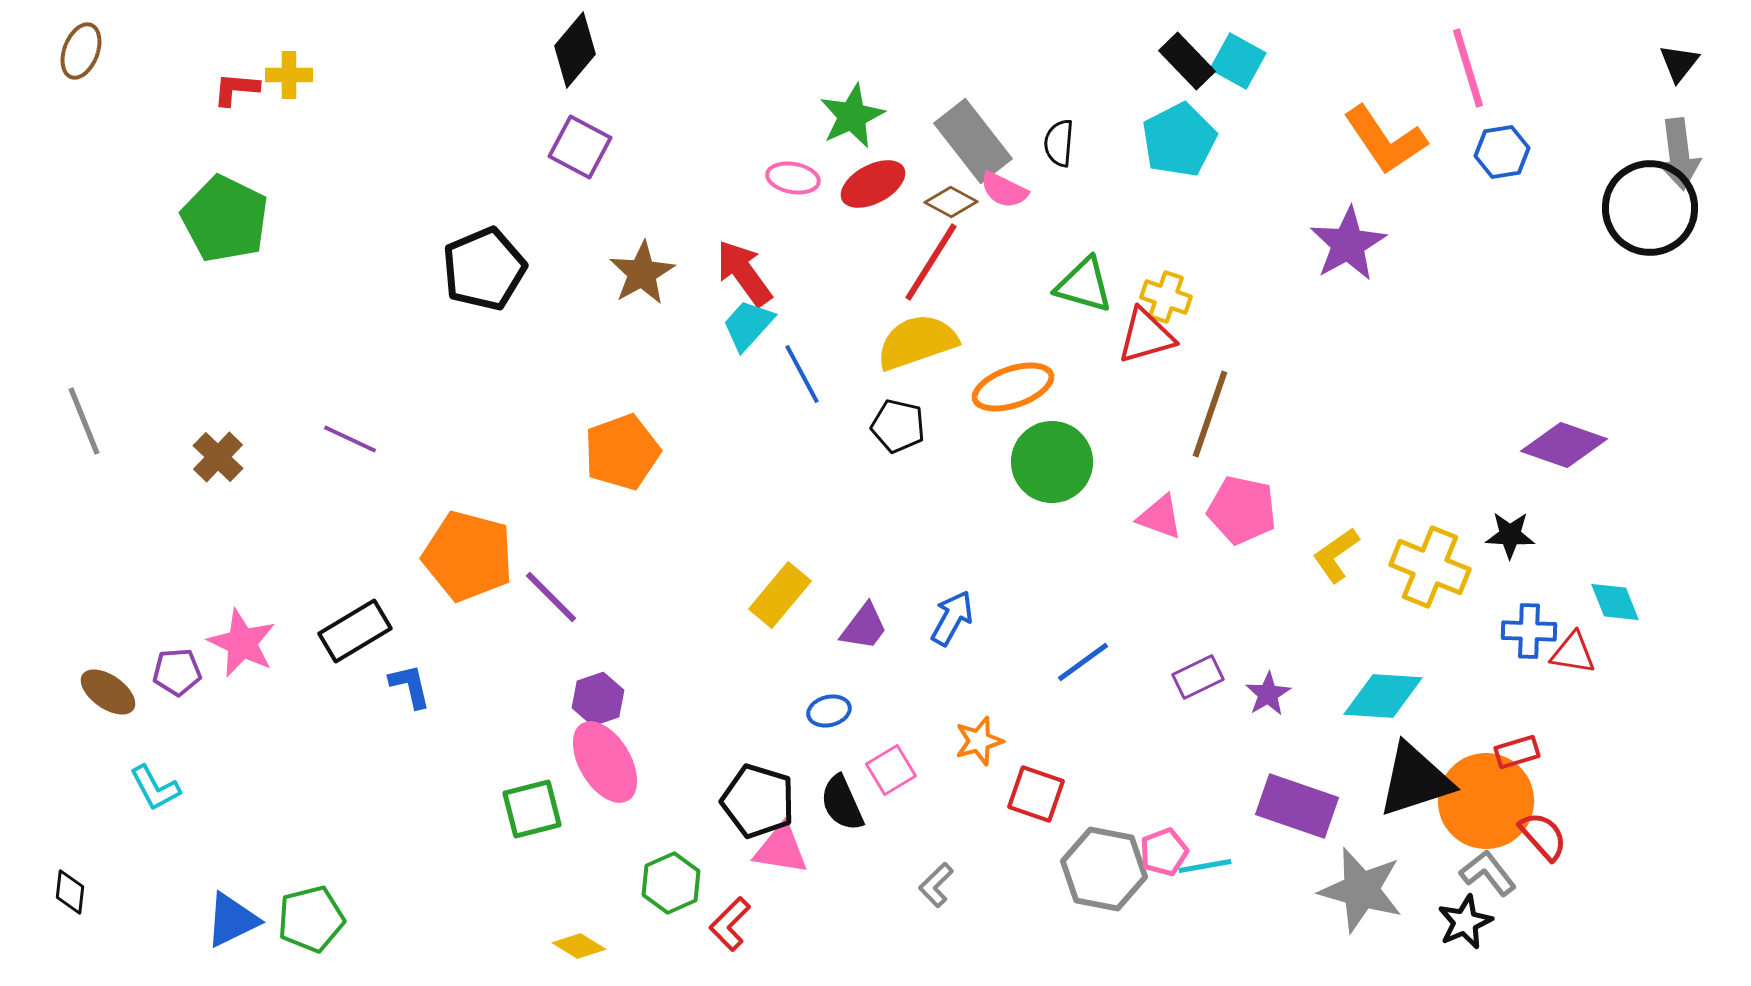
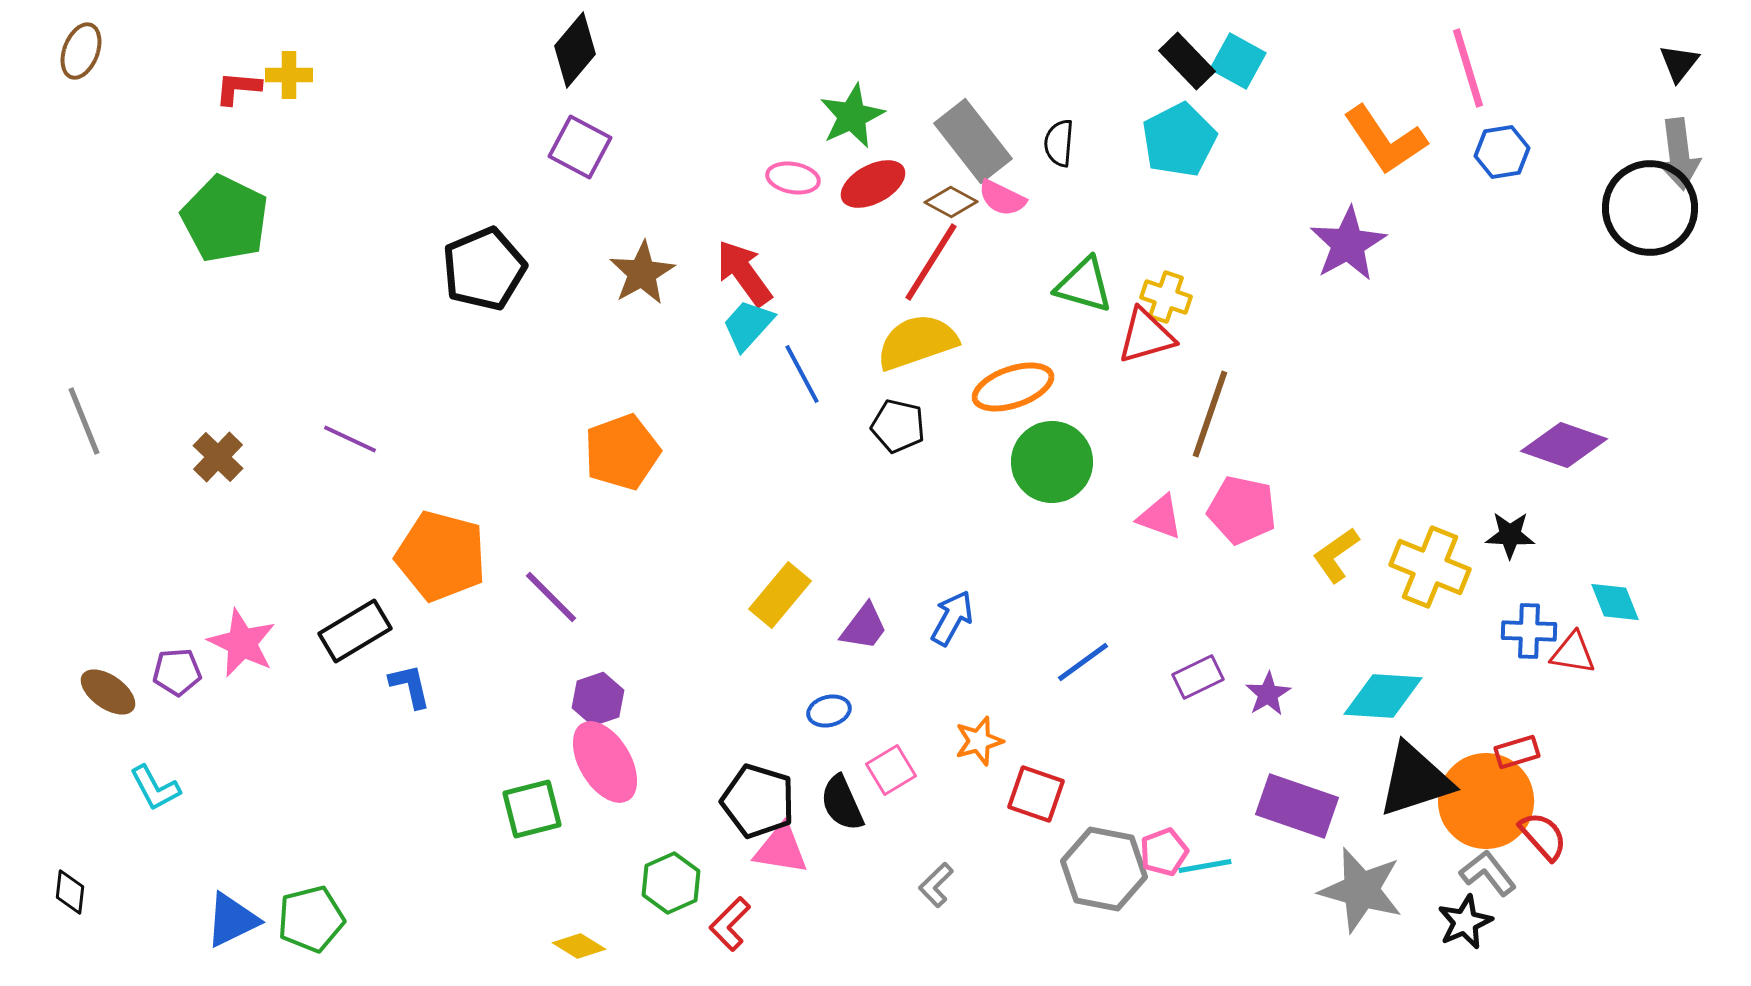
red L-shape at (236, 89): moved 2 px right, 1 px up
pink semicircle at (1004, 190): moved 2 px left, 8 px down
orange pentagon at (468, 556): moved 27 px left
